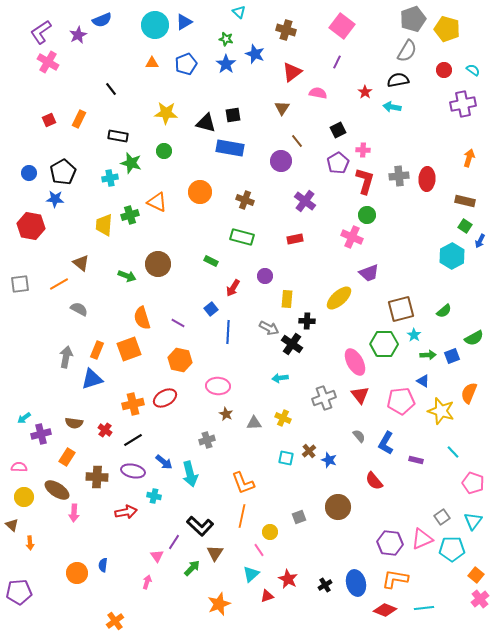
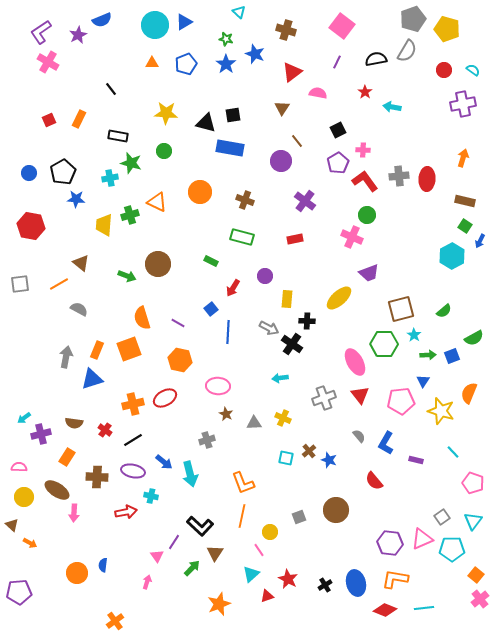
black semicircle at (398, 80): moved 22 px left, 21 px up
orange arrow at (469, 158): moved 6 px left
red L-shape at (365, 181): rotated 52 degrees counterclockwise
blue star at (55, 199): moved 21 px right
blue triangle at (423, 381): rotated 32 degrees clockwise
cyan cross at (154, 496): moved 3 px left
brown circle at (338, 507): moved 2 px left, 3 px down
orange arrow at (30, 543): rotated 56 degrees counterclockwise
